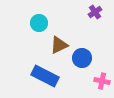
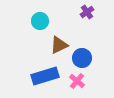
purple cross: moved 8 px left
cyan circle: moved 1 px right, 2 px up
blue rectangle: rotated 44 degrees counterclockwise
pink cross: moved 25 px left; rotated 28 degrees clockwise
